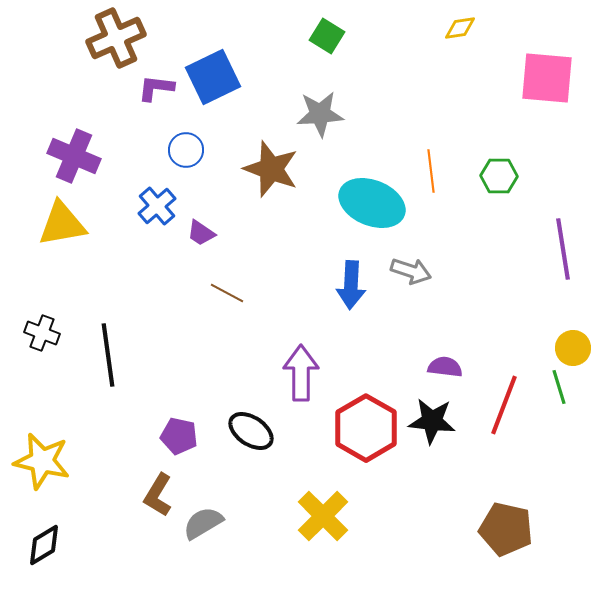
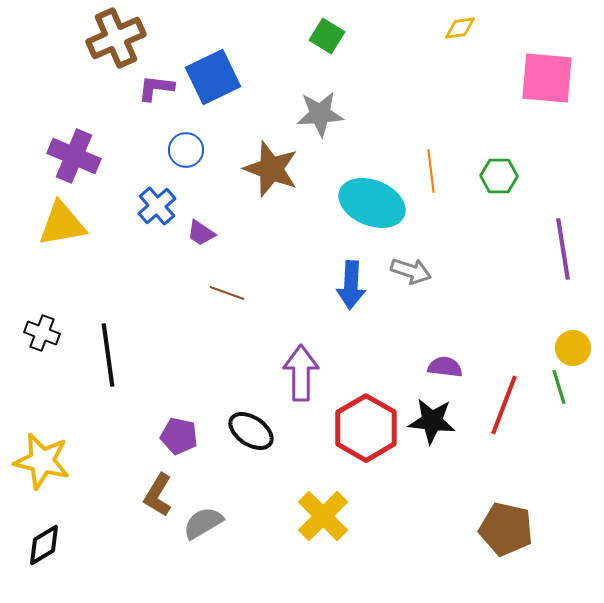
brown line: rotated 8 degrees counterclockwise
